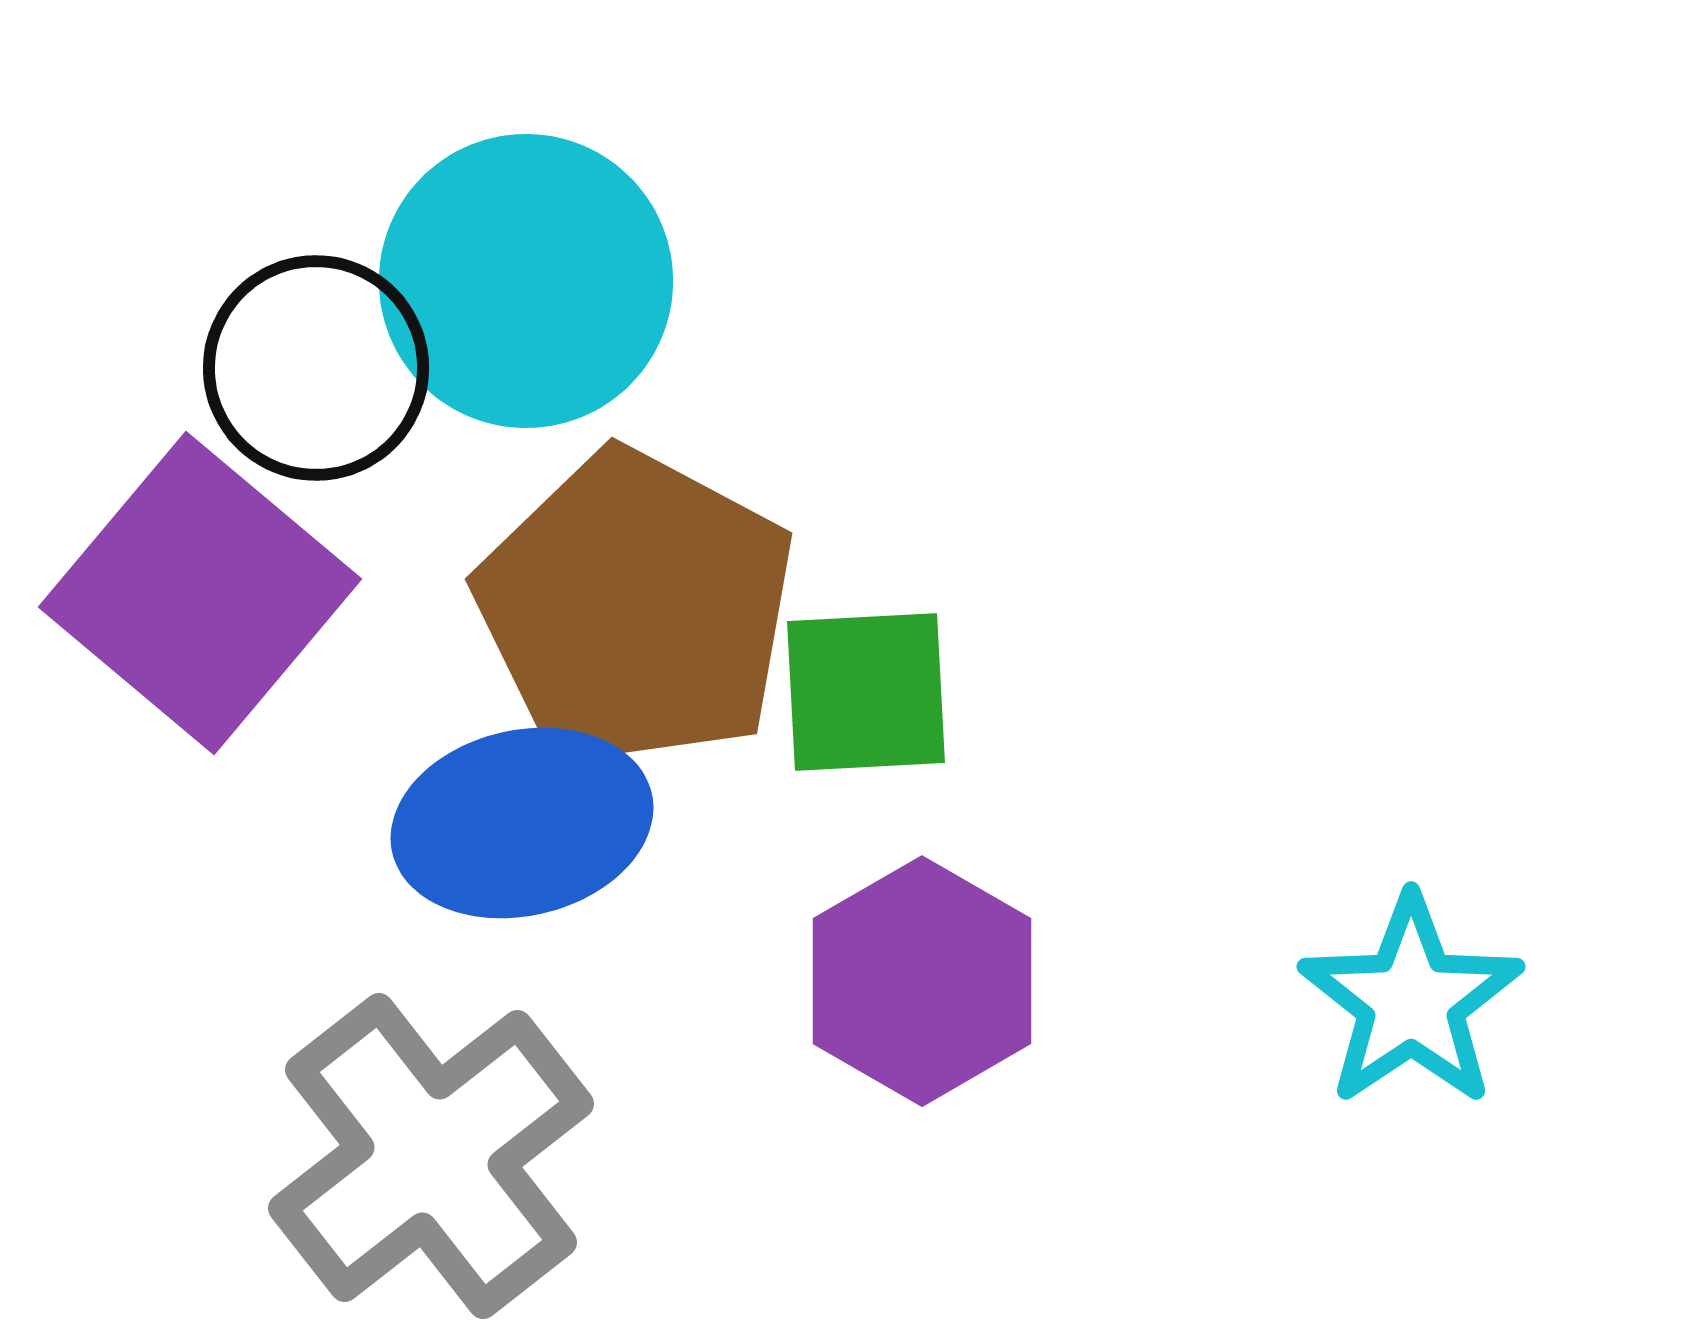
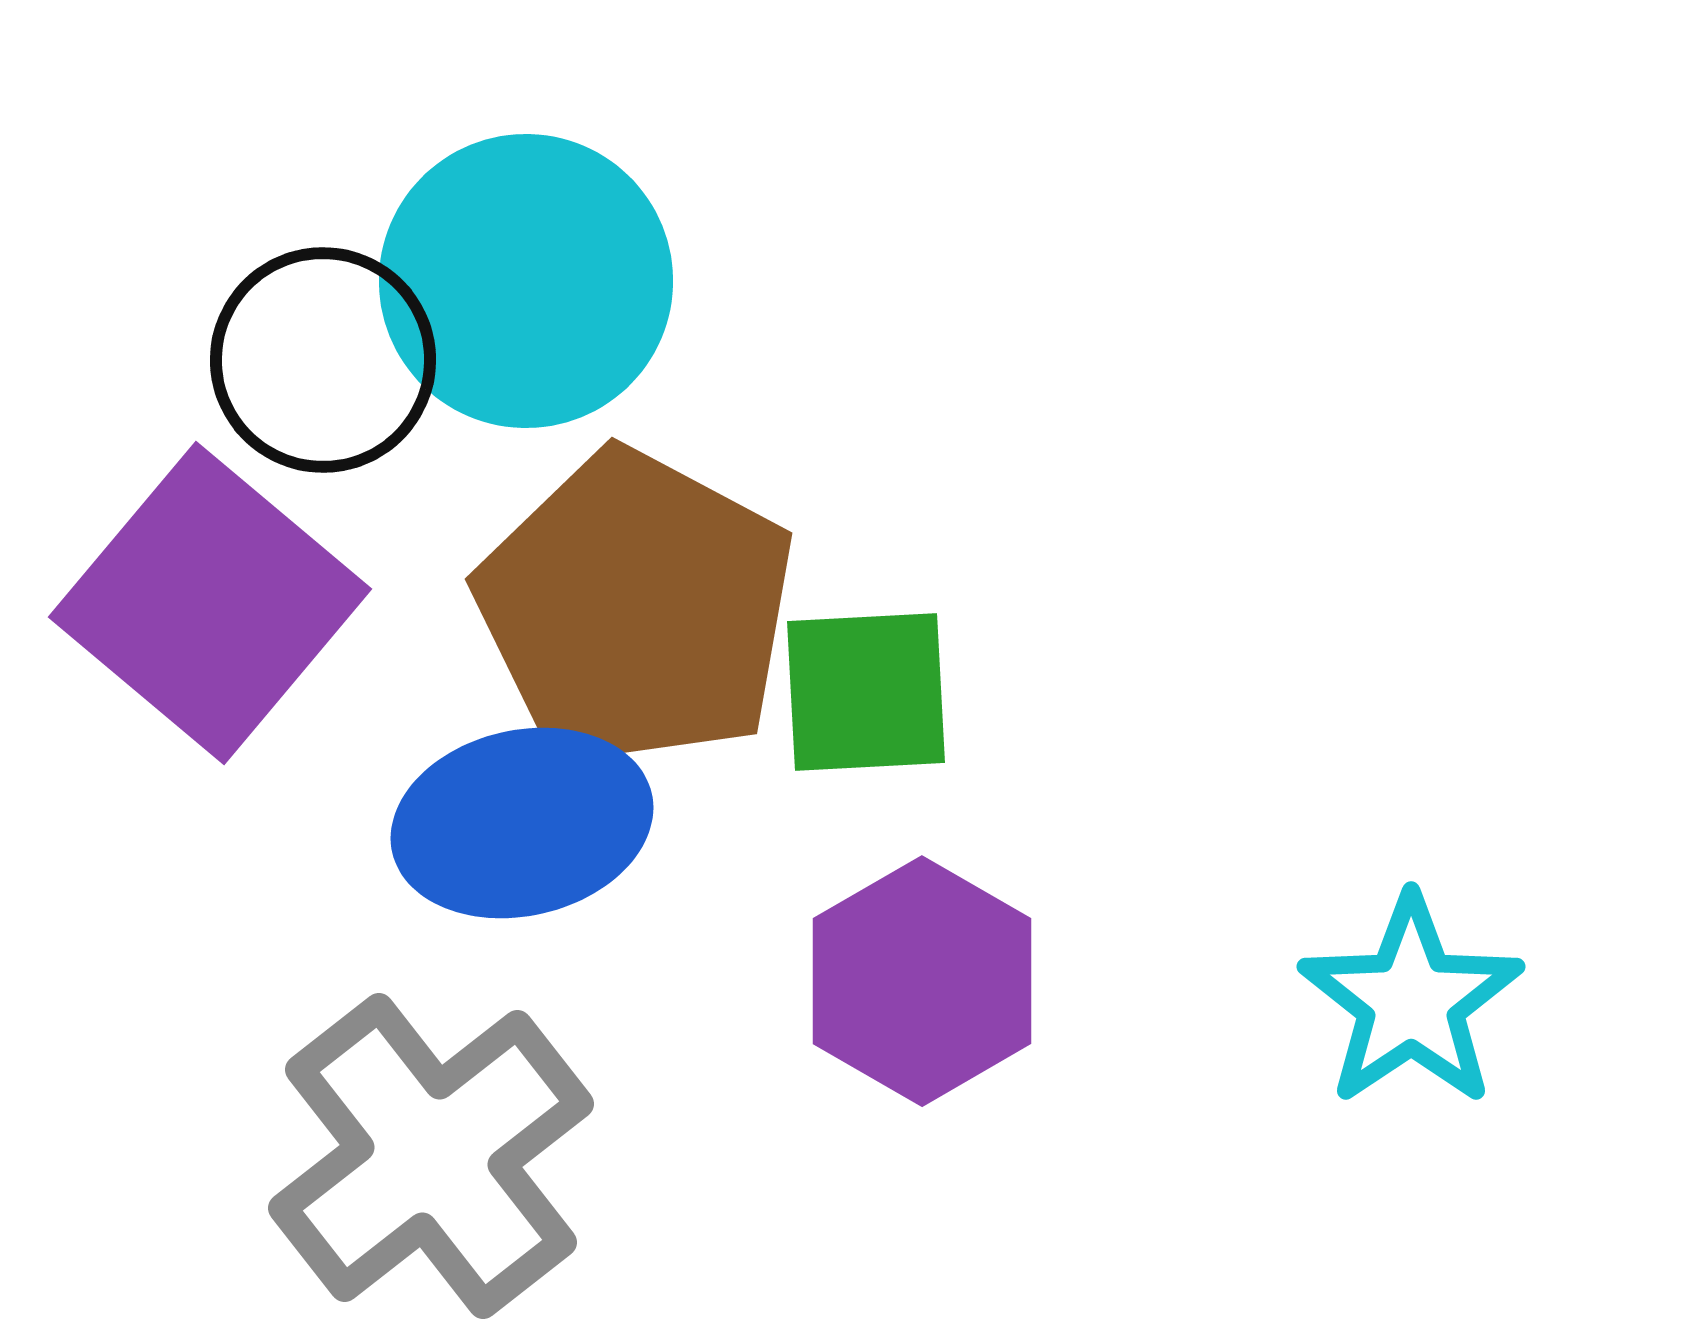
black circle: moved 7 px right, 8 px up
purple square: moved 10 px right, 10 px down
